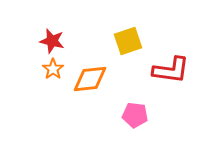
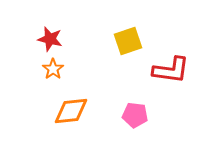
red star: moved 2 px left, 2 px up
orange diamond: moved 19 px left, 32 px down
